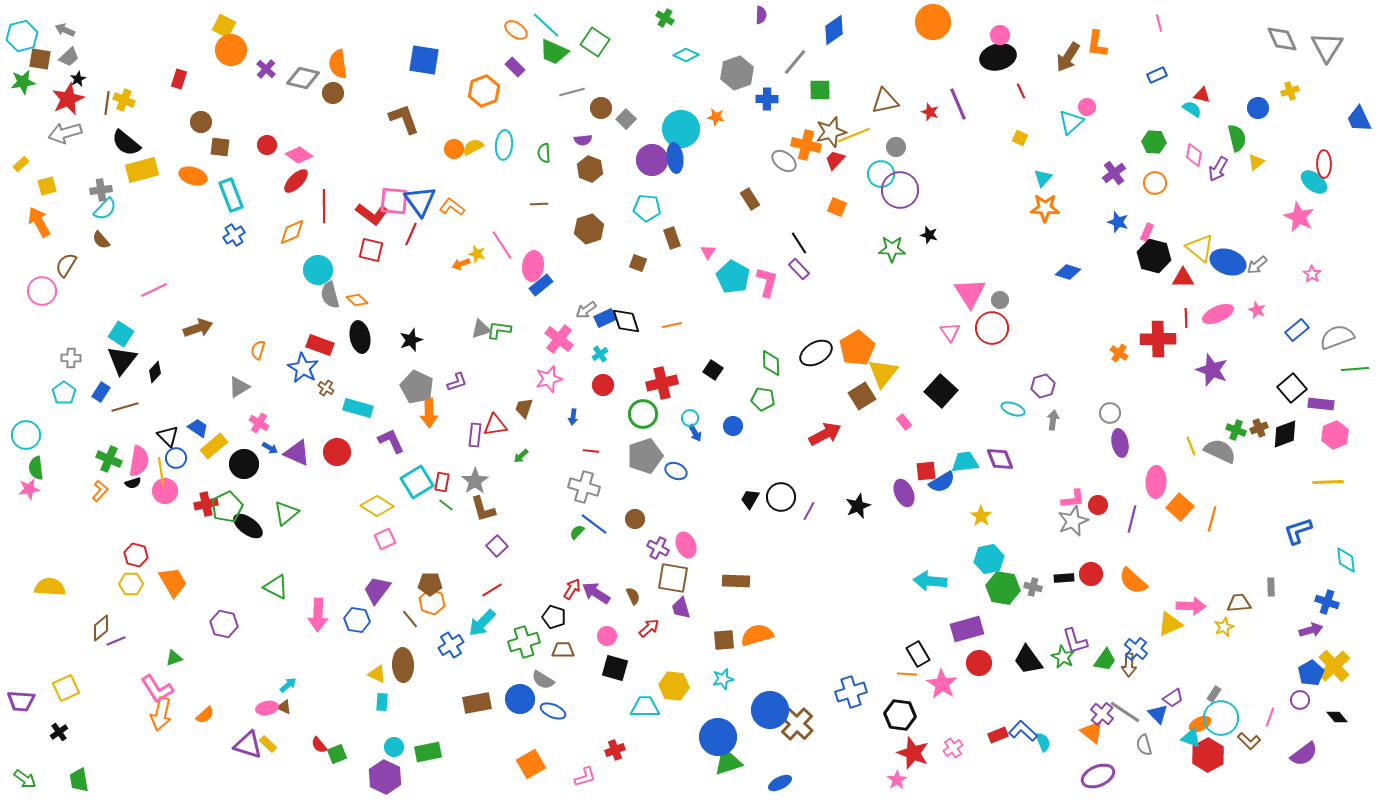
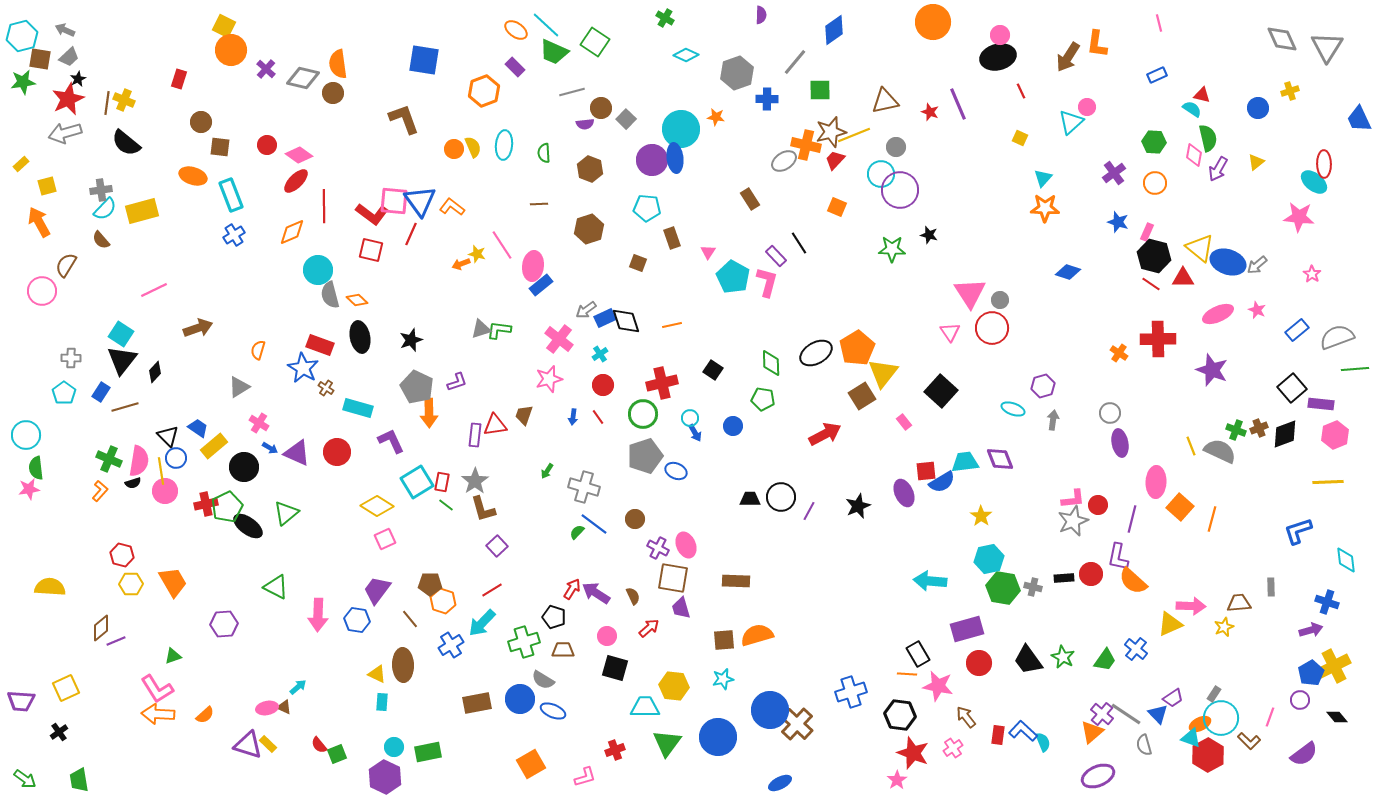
green semicircle at (1237, 138): moved 29 px left
purple semicircle at (583, 140): moved 2 px right, 16 px up
yellow semicircle at (473, 147): rotated 95 degrees clockwise
gray ellipse at (784, 161): rotated 70 degrees counterclockwise
yellow rectangle at (142, 170): moved 41 px down
pink star at (1299, 217): rotated 20 degrees counterclockwise
purple rectangle at (799, 269): moved 23 px left, 13 px up
red line at (1186, 318): moved 35 px left, 34 px up; rotated 54 degrees counterclockwise
brown trapezoid at (524, 408): moved 7 px down
red line at (591, 451): moved 7 px right, 34 px up; rotated 49 degrees clockwise
green arrow at (521, 456): moved 26 px right, 15 px down; rotated 14 degrees counterclockwise
black circle at (244, 464): moved 3 px down
black trapezoid at (750, 499): rotated 60 degrees clockwise
red hexagon at (136, 555): moved 14 px left
orange hexagon at (432, 602): moved 11 px right, 1 px up
purple hexagon at (224, 624): rotated 16 degrees counterclockwise
purple L-shape at (1075, 641): moved 43 px right, 84 px up; rotated 28 degrees clockwise
green triangle at (174, 658): moved 1 px left, 2 px up
brown arrow at (1129, 665): moved 163 px left, 52 px down; rotated 140 degrees clockwise
yellow cross at (1334, 666): rotated 16 degrees clockwise
pink star at (942, 684): moved 4 px left, 2 px down; rotated 20 degrees counterclockwise
cyan arrow at (288, 685): moved 10 px right, 2 px down
gray line at (1125, 712): moved 1 px right, 2 px down
orange arrow at (161, 714): moved 3 px left; rotated 80 degrees clockwise
orange triangle at (1092, 732): rotated 40 degrees clockwise
red rectangle at (998, 735): rotated 60 degrees counterclockwise
green triangle at (728, 762): moved 61 px left, 19 px up; rotated 36 degrees counterclockwise
